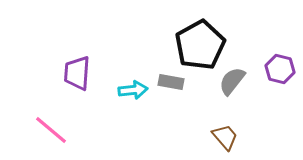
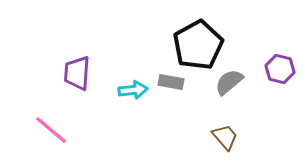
black pentagon: moved 2 px left
gray semicircle: moved 3 px left, 1 px down; rotated 12 degrees clockwise
